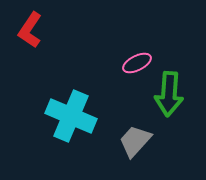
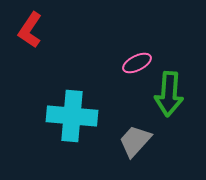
cyan cross: moved 1 px right; rotated 18 degrees counterclockwise
